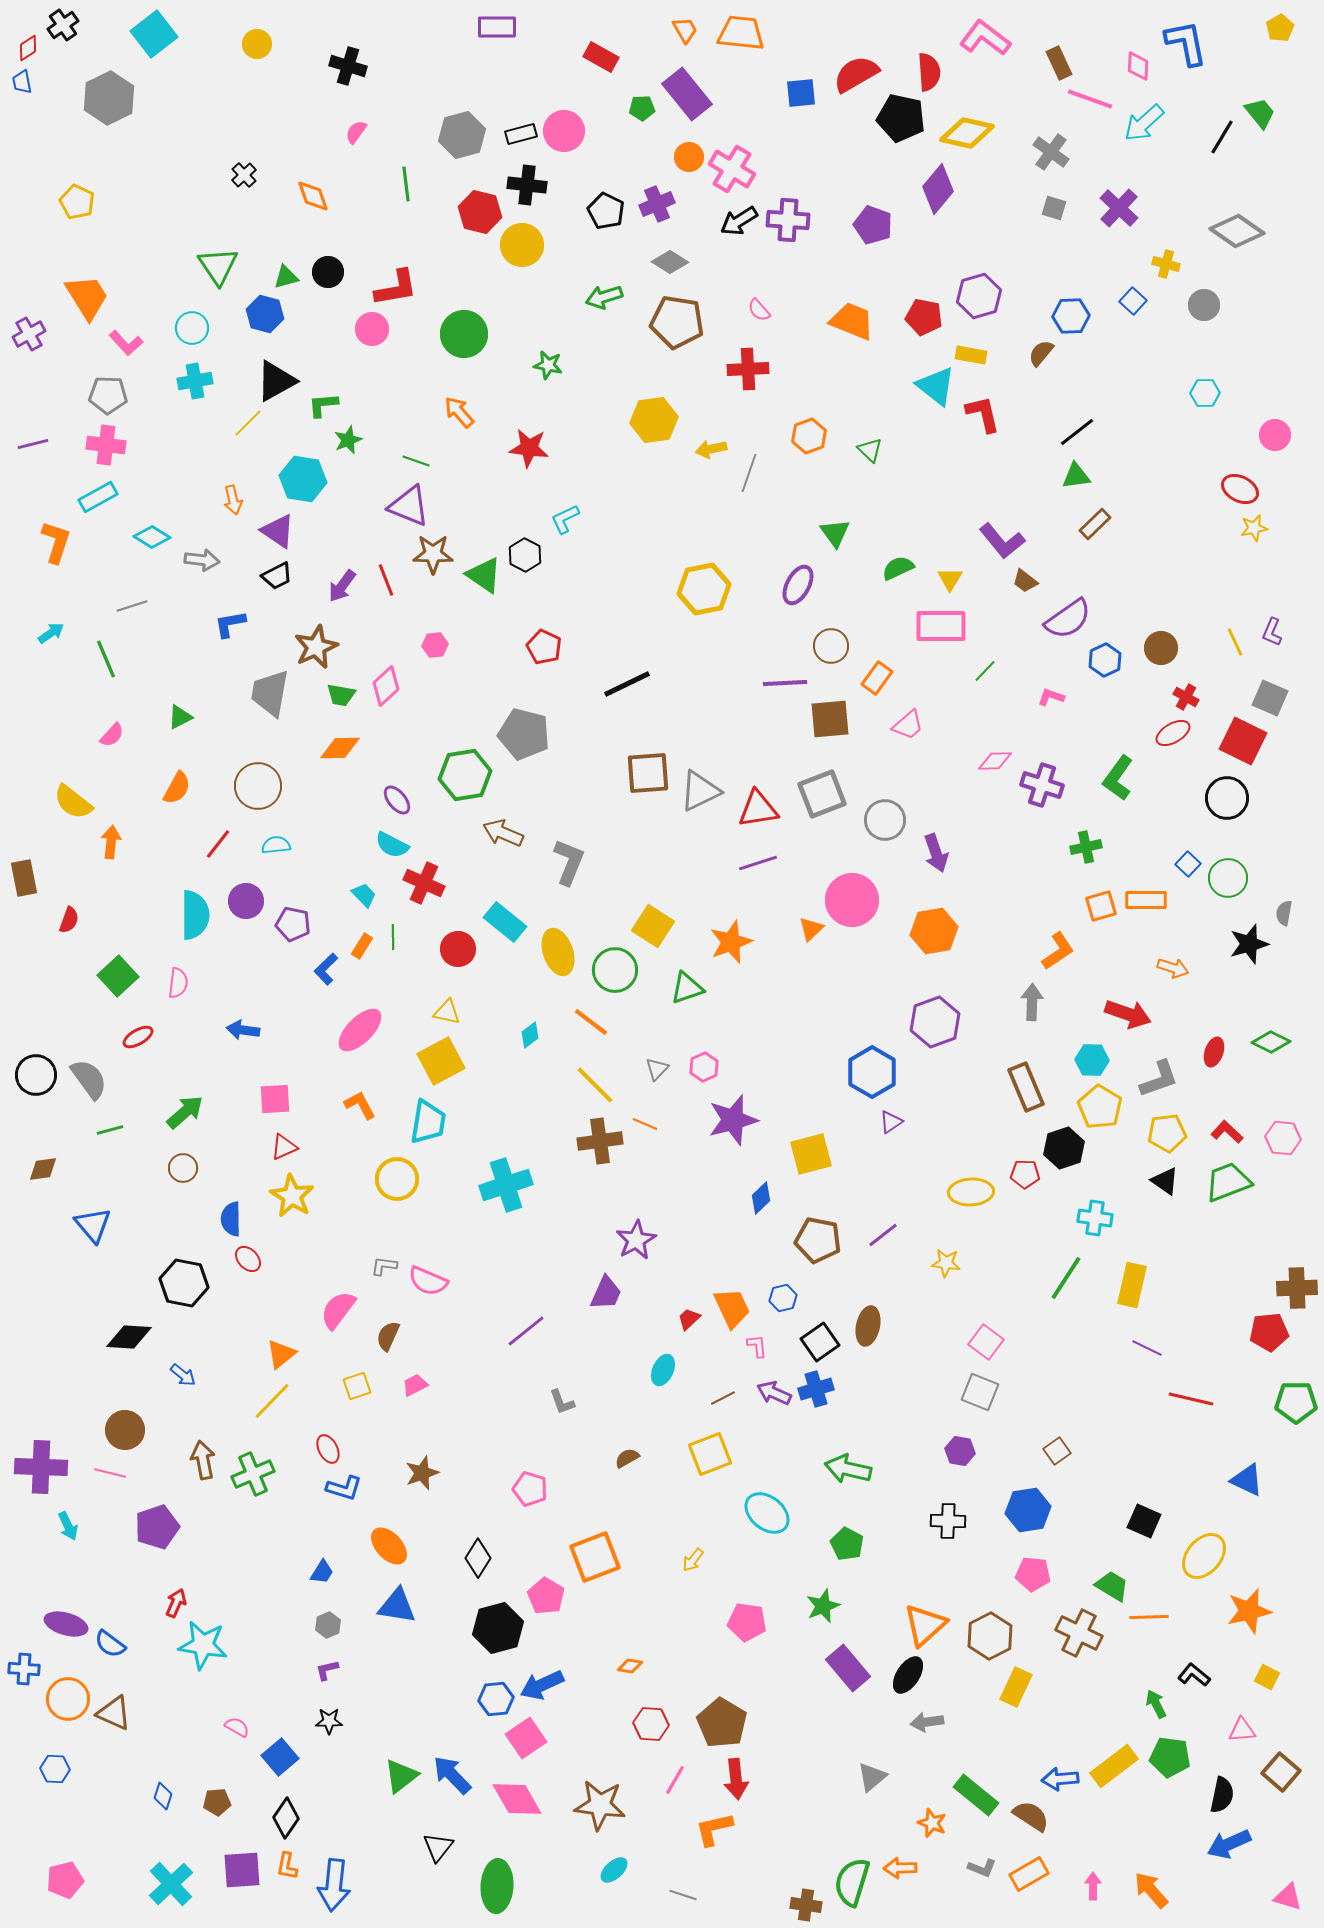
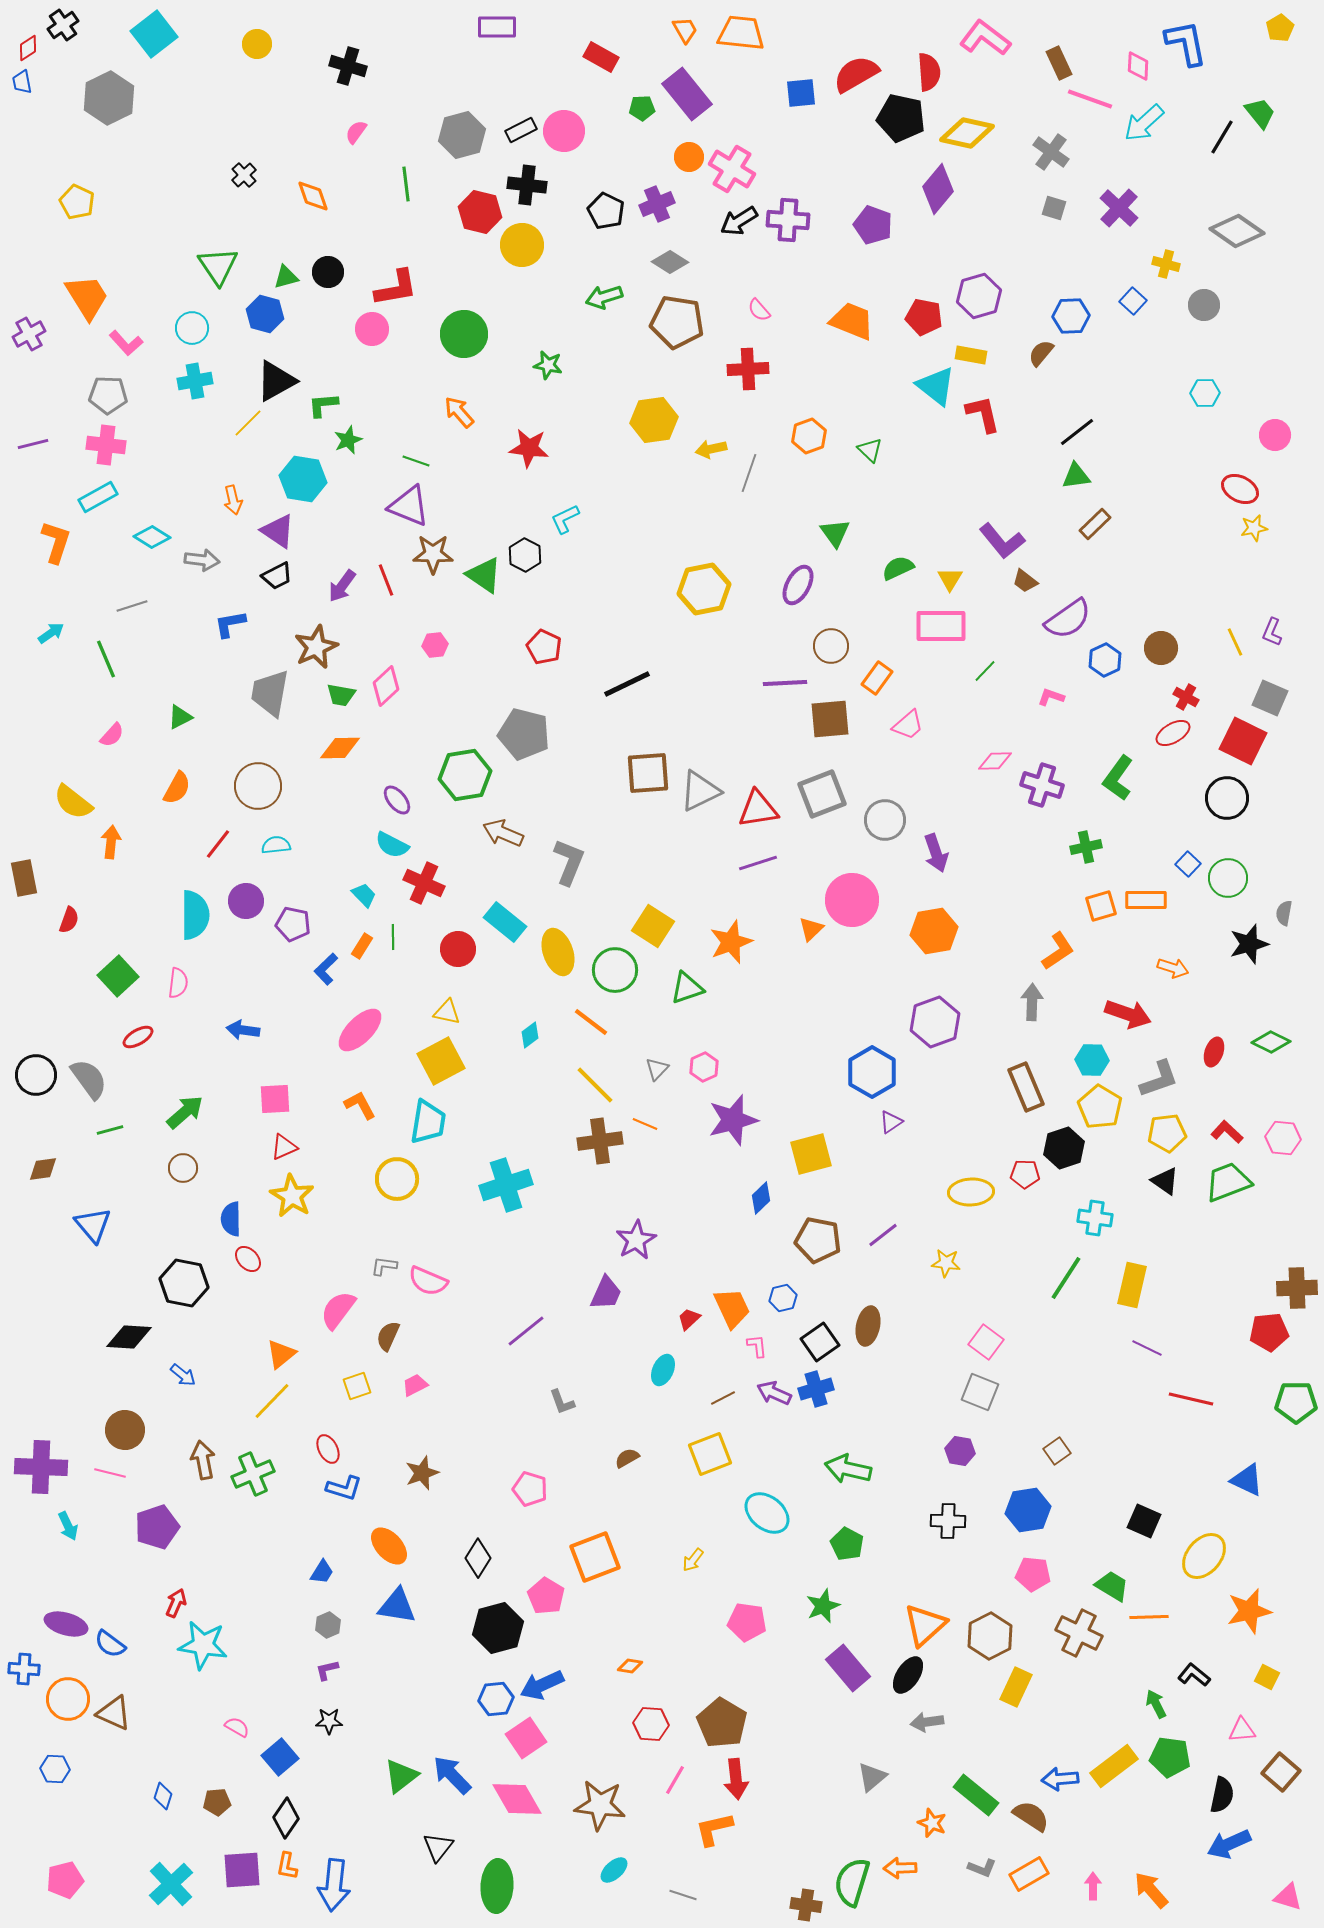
black rectangle at (521, 134): moved 4 px up; rotated 12 degrees counterclockwise
